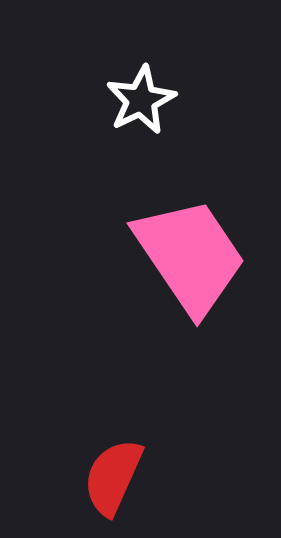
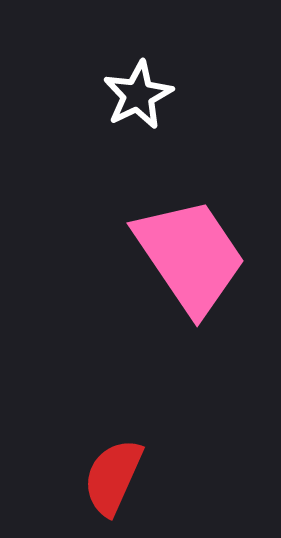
white star: moved 3 px left, 5 px up
